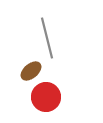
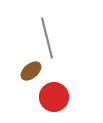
red circle: moved 8 px right
